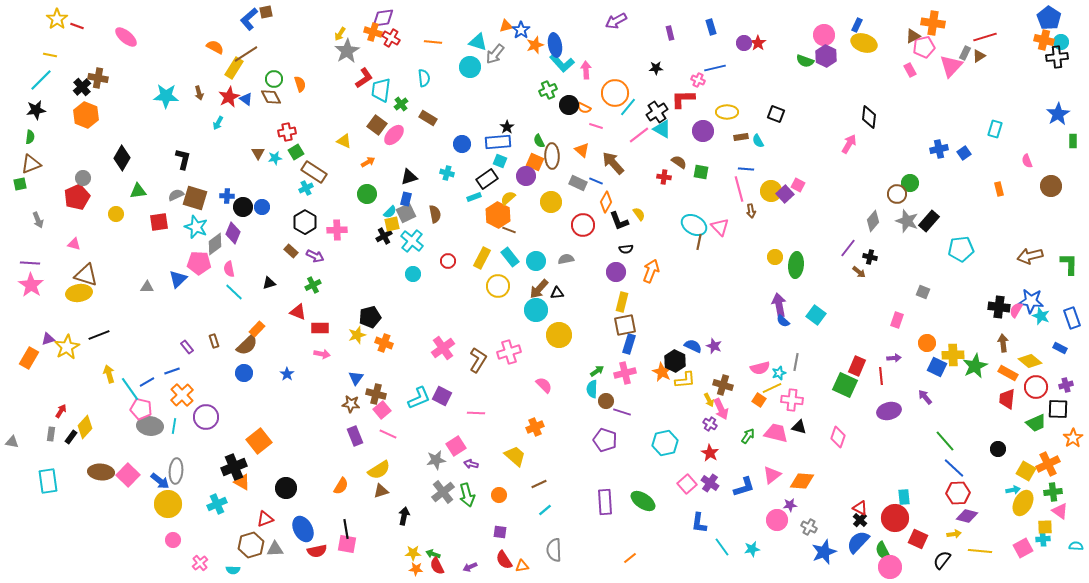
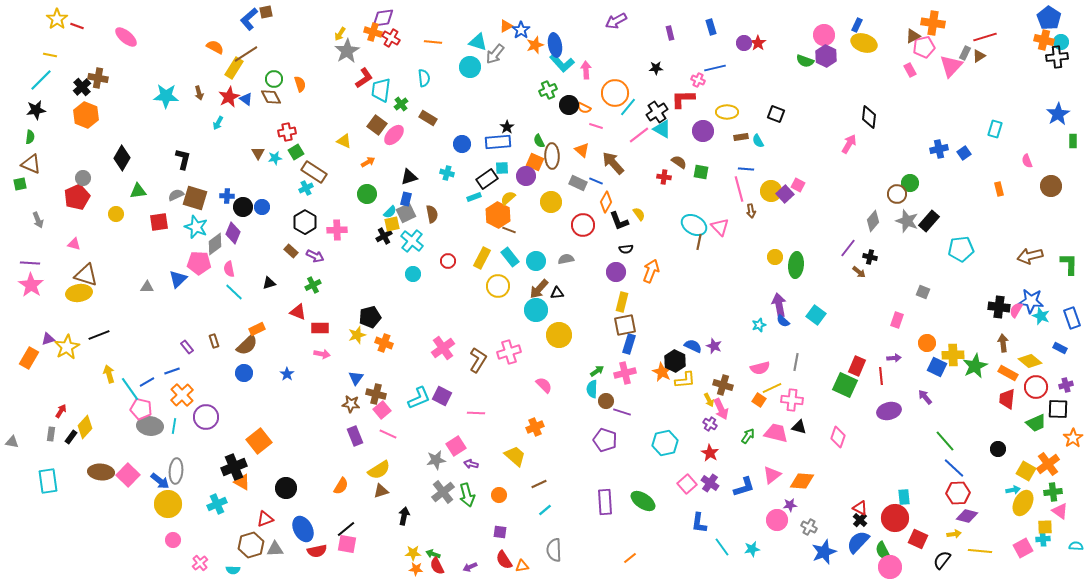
orange triangle at (506, 26): rotated 16 degrees counterclockwise
cyan square at (500, 161): moved 2 px right, 7 px down; rotated 24 degrees counterclockwise
brown triangle at (31, 164): rotated 45 degrees clockwise
brown semicircle at (435, 214): moved 3 px left
orange rectangle at (257, 329): rotated 21 degrees clockwise
cyan star at (779, 373): moved 20 px left, 48 px up
orange cross at (1048, 464): rotated 10 degrees counterclockwise
black line at (346, 529): rotated 60 degrees clockwise
